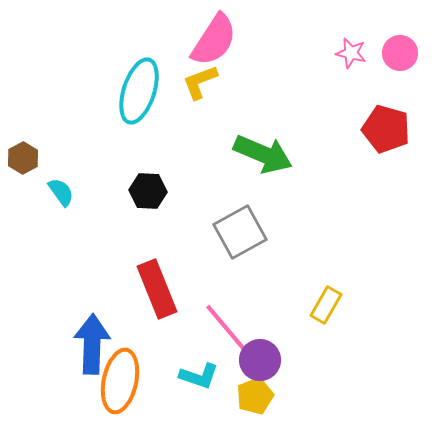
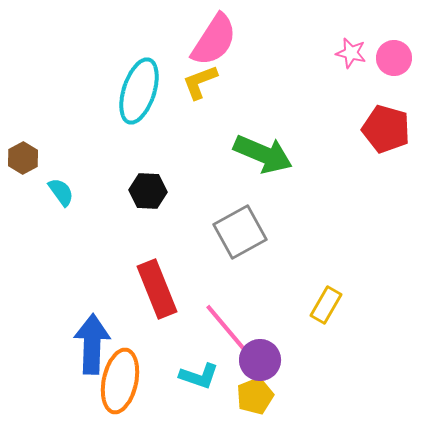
pink circle: moved 6 px left, 5 px down
